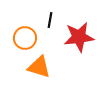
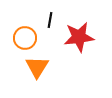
orange triangle: moved 2 px left; rotated 45 degrees clockwise
